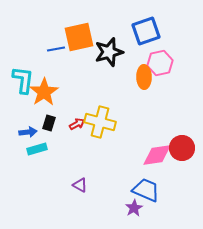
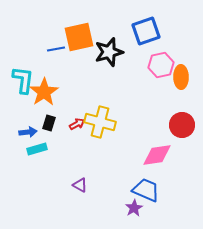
pink hexagon: moved 1 px right, 2 px down
orange ellipse: moved 37 px right
red circle: moved 23 px up
